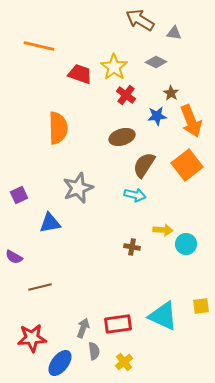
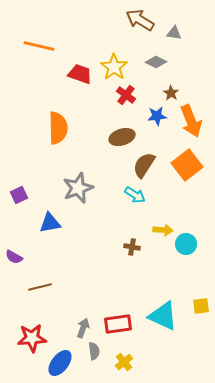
cyan arrow: rotated 20 degrees clockwise
